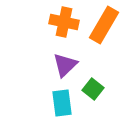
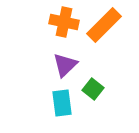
orange rectangle: rotated 15 degrees clockwise
